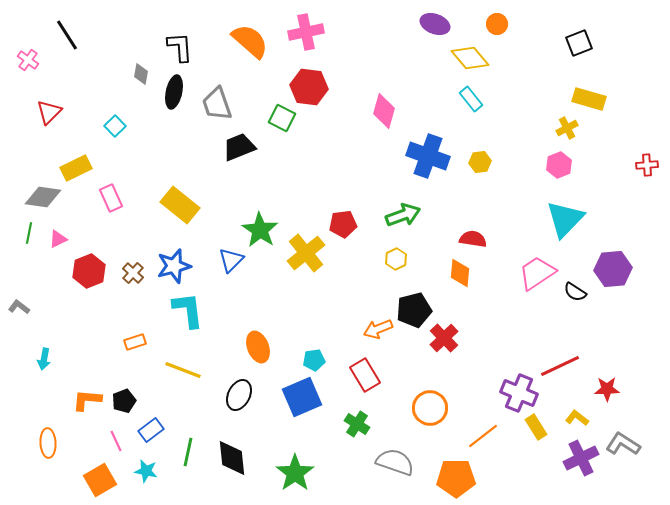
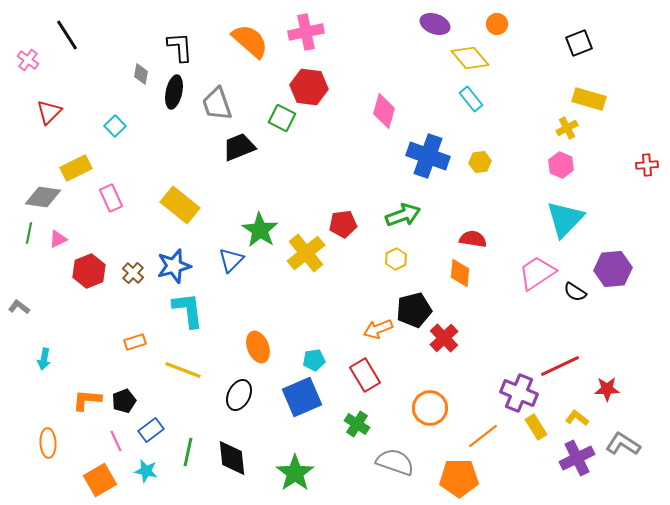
pink hexagon at (559, 165): moved 2 px right; rotated 15 degrees counterclockwise
purple cross at (581, 458): moved 4 px left
orange pentagon at (456, 478): moved 3 px right
